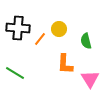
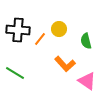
black cross: moved 2 px down
orange L-shape: rotated 45 degrees counterclockwise
pink triangle: moved 3 px left, 2 px down; rotated 24 degrees counterclockwise
